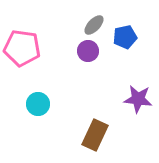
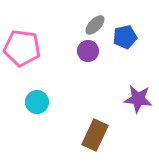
gray ellipse: moved 1 px right
cyan circle: moved 1 px left, 2 px up
